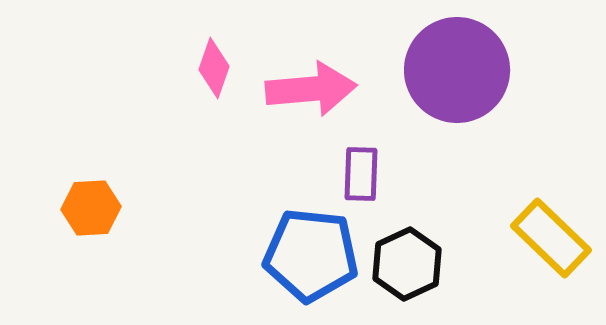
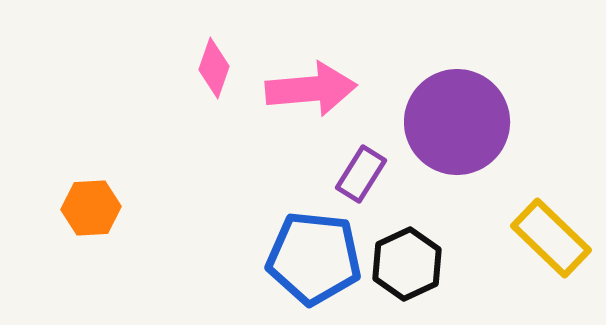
purple circle: moved 52 px down
purple rectangle: rotated 30 degrees clockwise
blue pentagon: moved 3 px right, 3 px down
